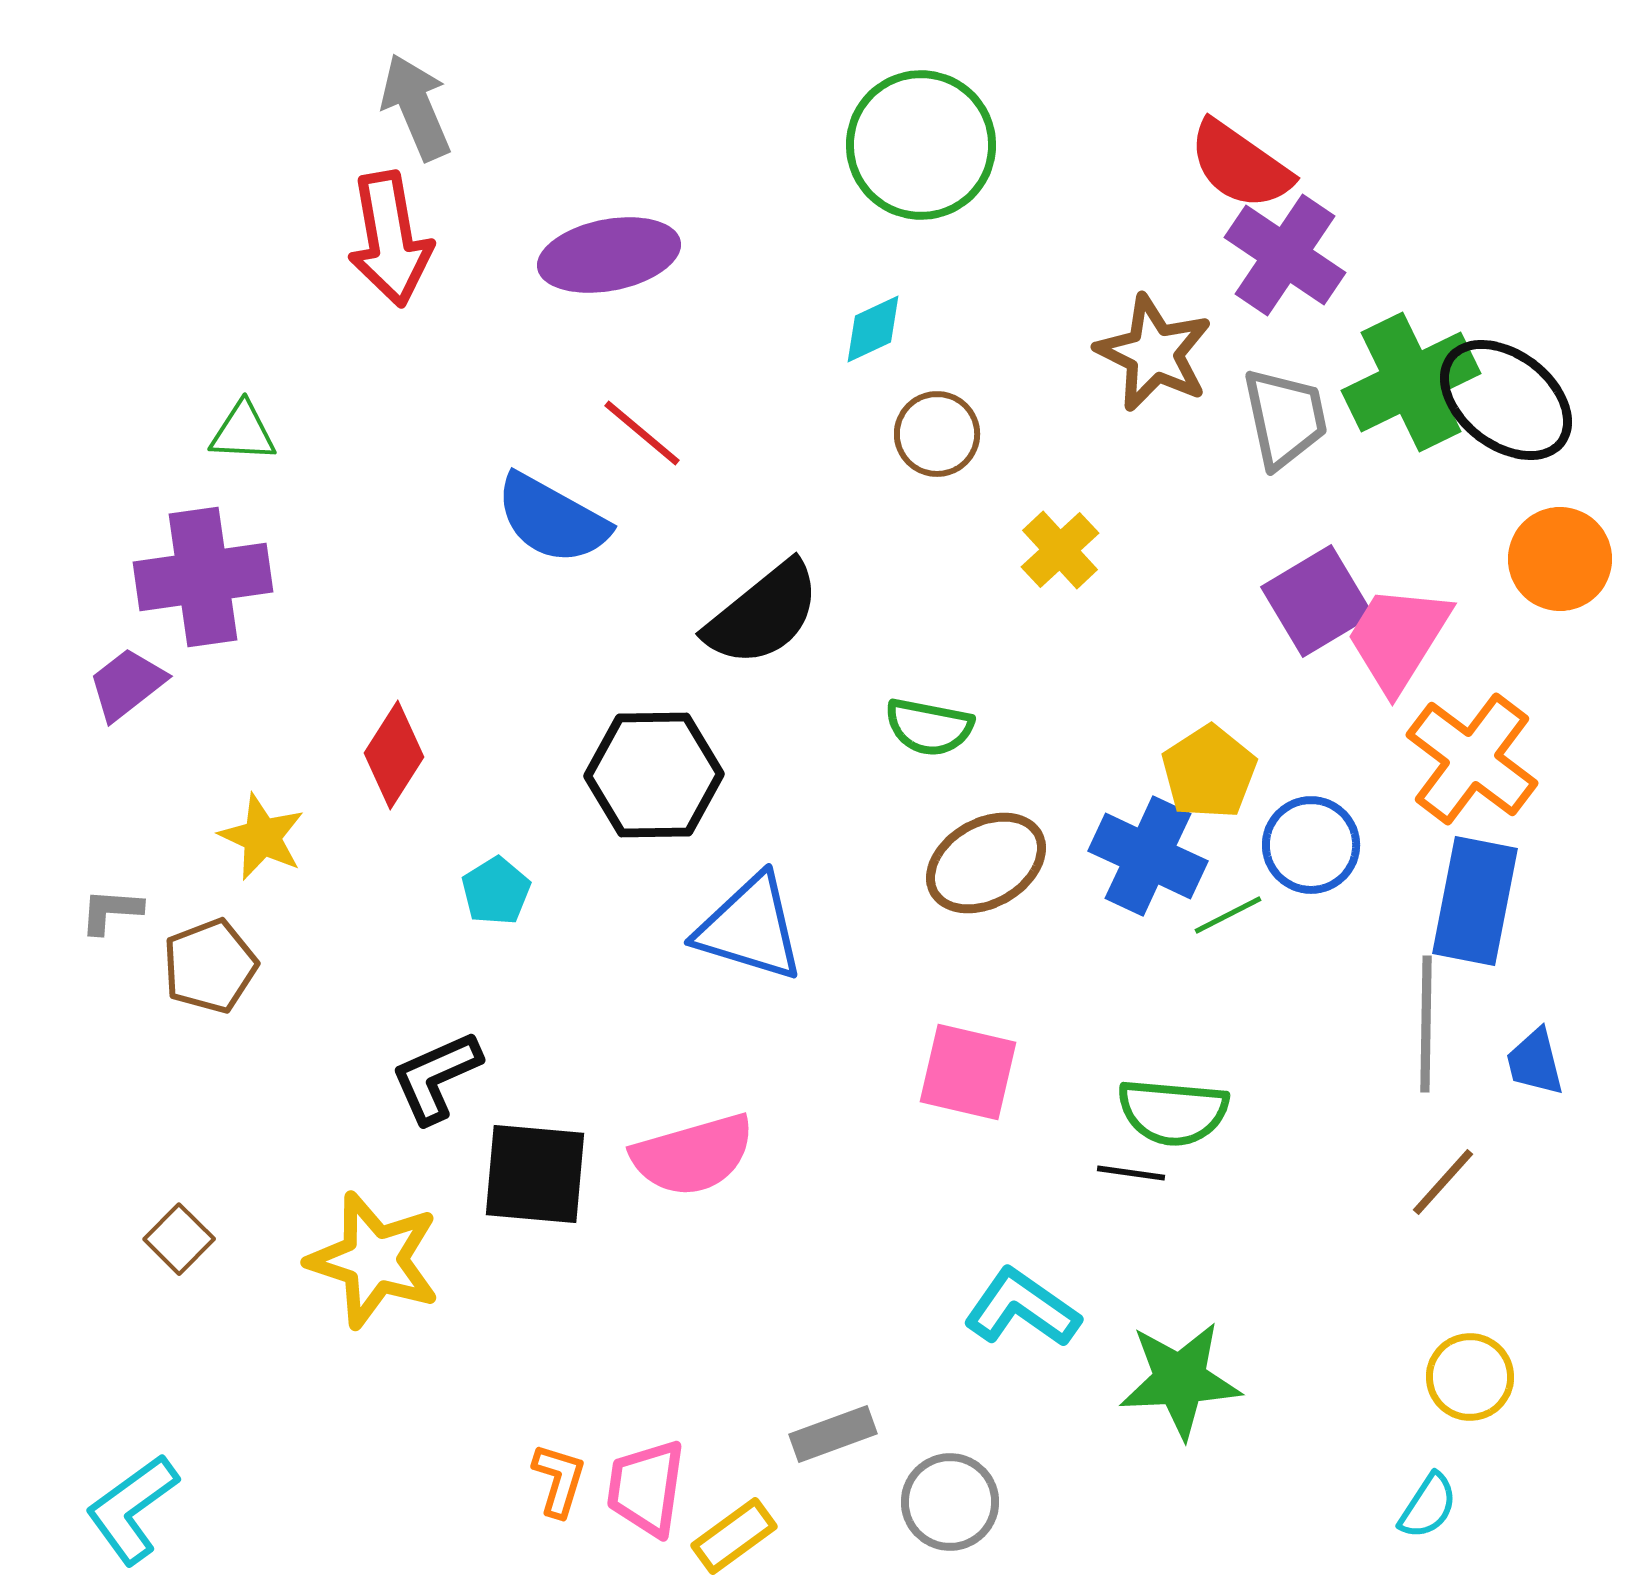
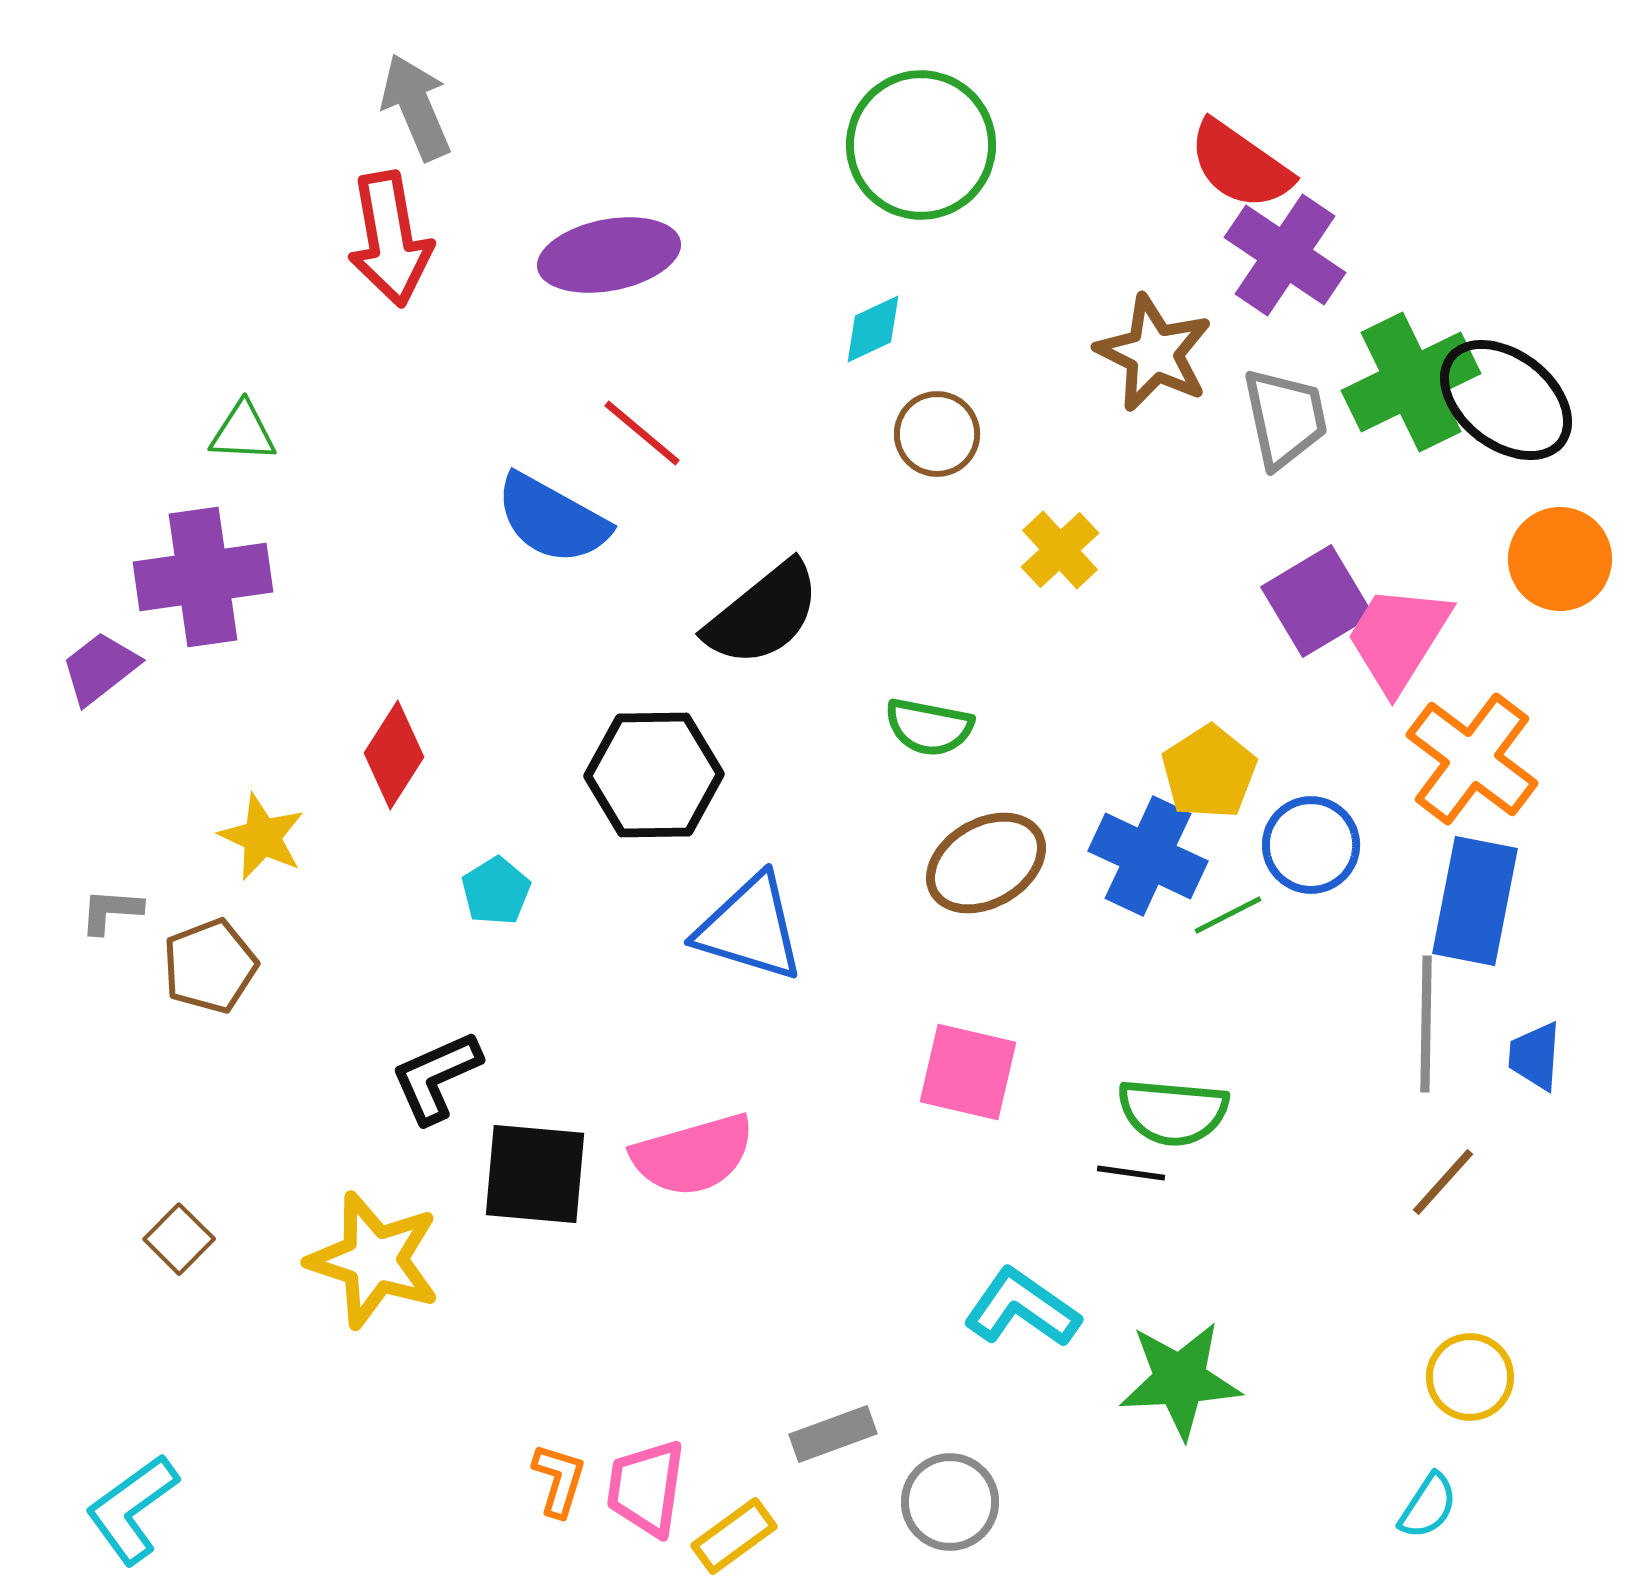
purple trapezoid at (127, 684): moved 27 px left, 16 px up
blue trapezoid at (1535, 1062): moved 6 px up; rotated 18 degrees clockwise
